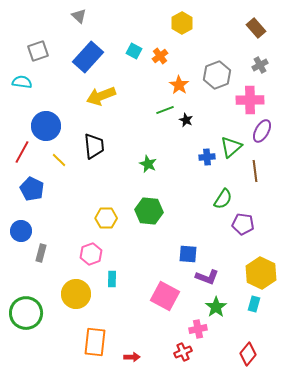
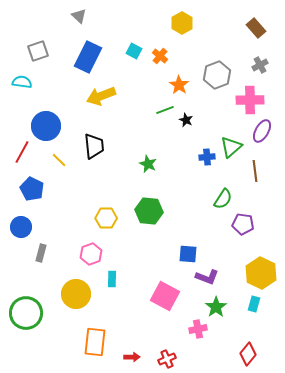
orange cross at (160, 56): rotated 14 degrees counterclockwise
blue rectangle at (88, 57): rotated 16 degrees counterclockwise
blue circle at (21, 231): moved 4 px up
red cross at (183, 352): moved 16 px left, 7 px down
